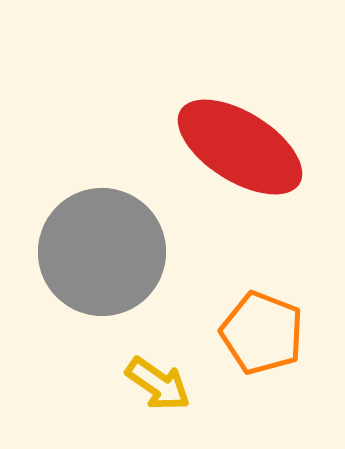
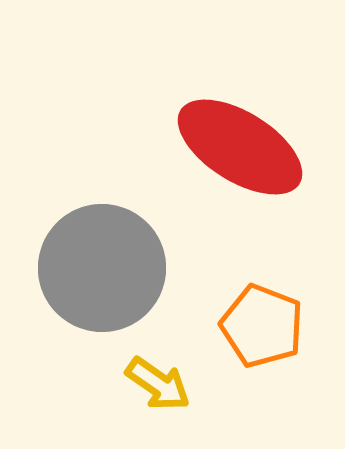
gray circle: moved 16 px down
orange pentagon: moved 7 px up
